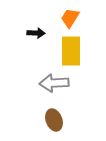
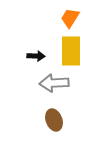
black arrow: moved 23 px down
